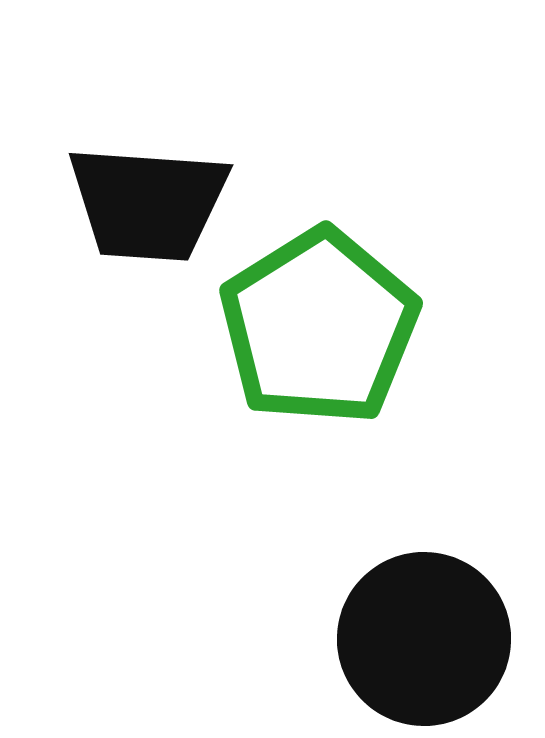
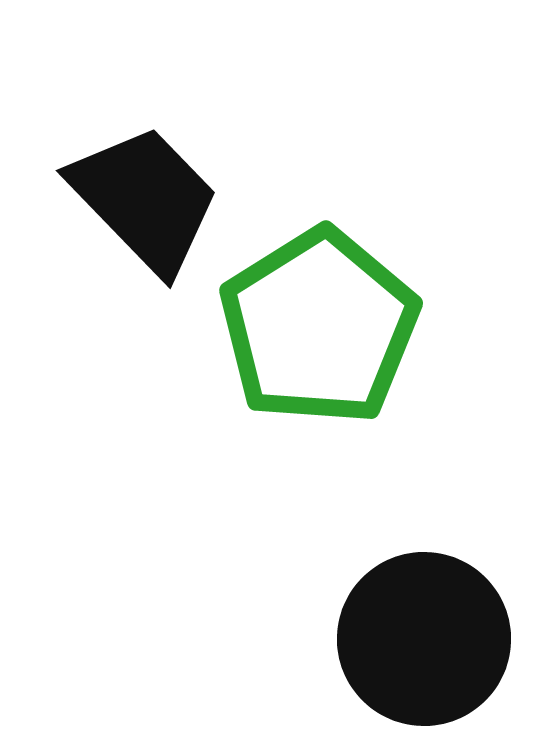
black trapezoid: moved 3 px left, 4 px up; rotated 138 degrees counterclockwise
